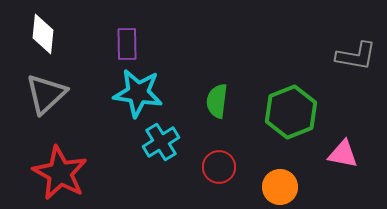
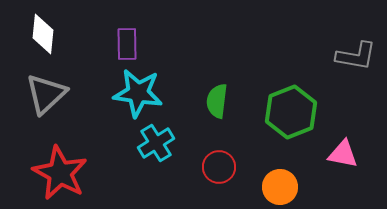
cyan cross: moved 5 px left, 1 px down
